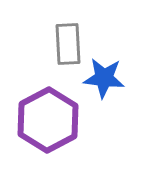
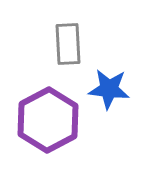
blue star: moved 5 px right, 11 px down
